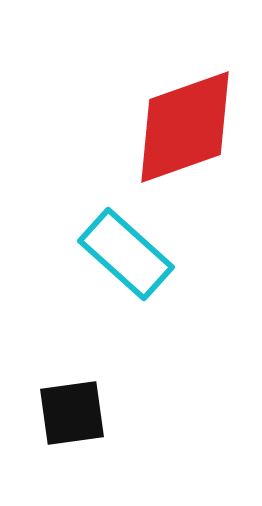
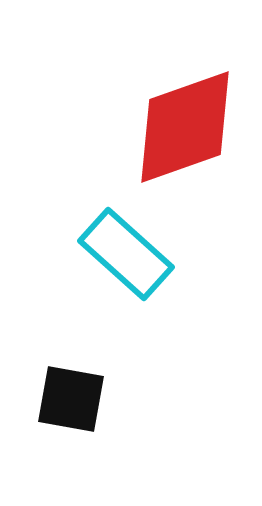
black square: moved 1 px left, 14 px up; rotated 18 degrees clockwise
